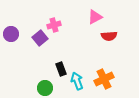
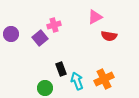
red semicircle: rotated 14 degrees clockwise
